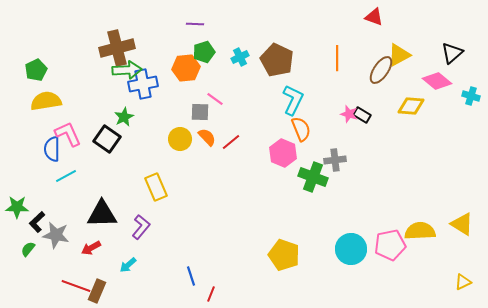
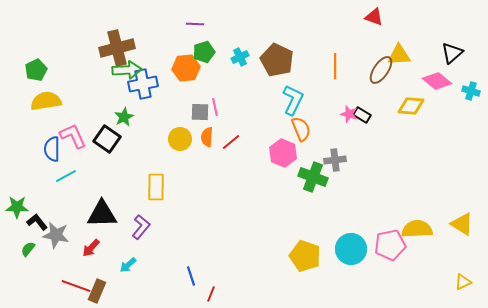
yellow triangle at (399, 55): rotated 25 degrees clockwise
orange line at (337, 58): moved 2 px left, 8 px down
cyan cross at (471, 96): moved 5 px up
pink line at (215, 99): moved 8 px down; rotated 42 degrees clockwise
pink L-shape at (68, 134): moved 5 px right, 2 px down
orange semicircle at (207, 137): rotated 132 degrees counterclockwise
yellow rectangle at (156, 187): rotated 24 degrees clockwise
black L-shape at (37, 222): rotated 95 degrees clockwise
yellow semicircle at (420, 231): moved 3 px left, 2 px up
red arrow at (91, 248): rotated 18 degrees counterclockwise
yellow pentagon at (284, 255): moved 21 px right, 1 px down
